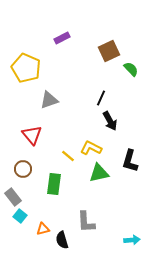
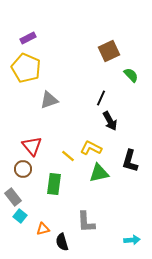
purple rectangle: moved 34 px left
green semicircle: moved 6 px down
red triangle: moved 11 px down
black semicircle: moved 2 px down
